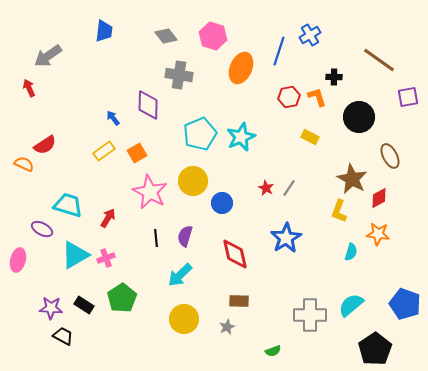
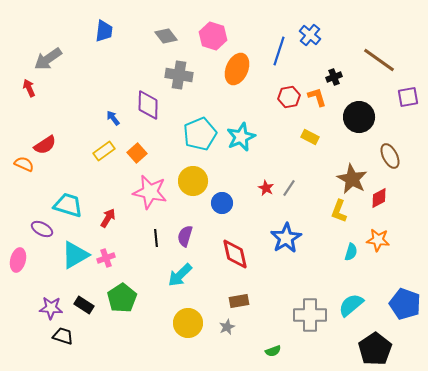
blue cross at (310, 35): rotated 20 degrees counterclockwise
gray arrow at (48, 56): moved 3 px down
orange ellipse at (241, 68): moved 4 px left, 1 px down
black cross at (334, 77): rotated 21 degrees counterclockwise
orange square at (137, 153): rotated 12 degrees counterclockwise
pink star at (150, 192): rotated 16 degrees counterclockwise
orange star at (378, 234): moved 6 px down
brown rectangle at (239, 301): rotated 12 degrees counterclockwise
yellow circle at (184, 319): moved 4 px right, 4 px down
black trapezoid at (63, 336): rotated 10 degrees counterclockwise
